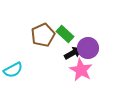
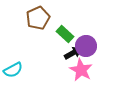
brown pentagon: moved 5 px left, 17 px up
purple circle: moved 2 px left, 2 px up
